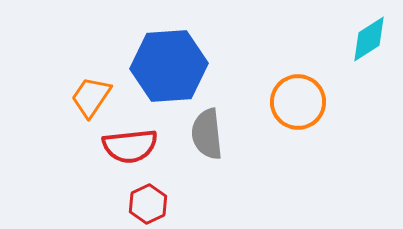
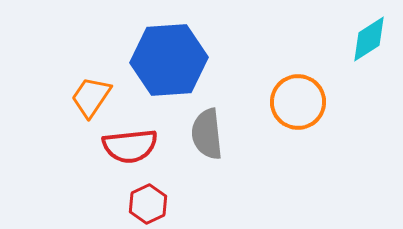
blue hexagon: moved 6 px up
